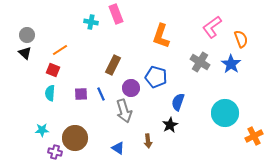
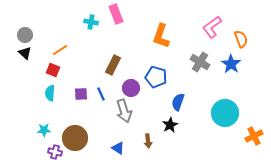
gray circle: moved 2 px left
cyan star: moved 2 px right
